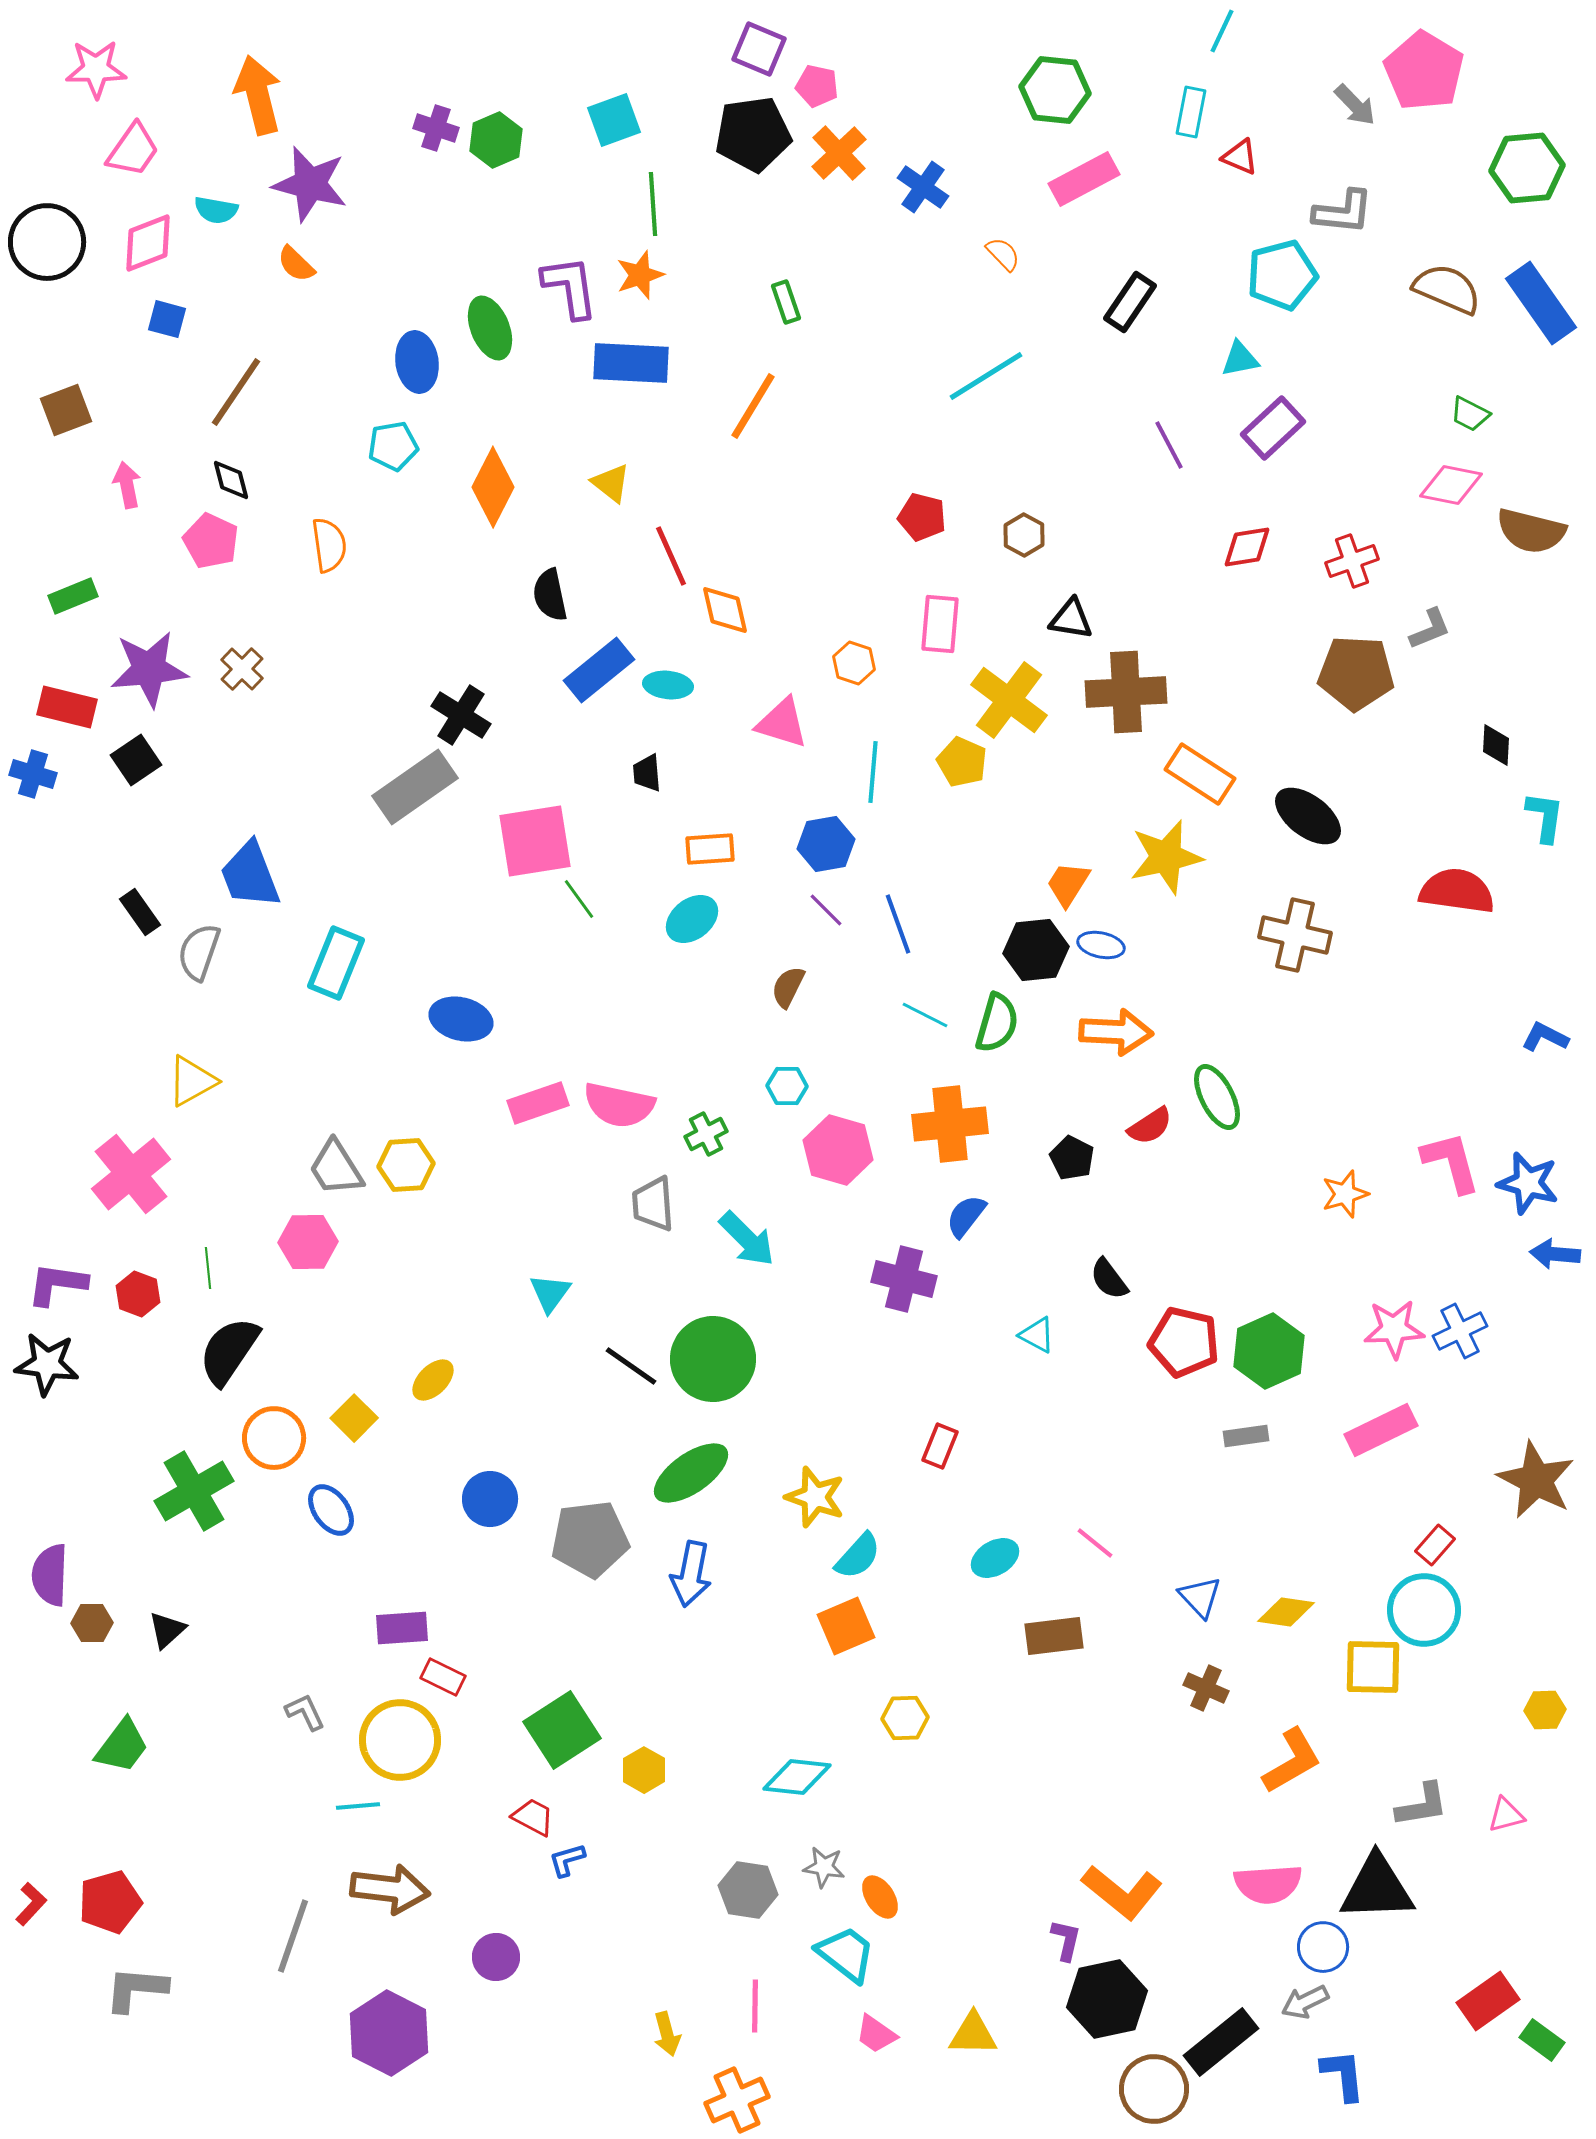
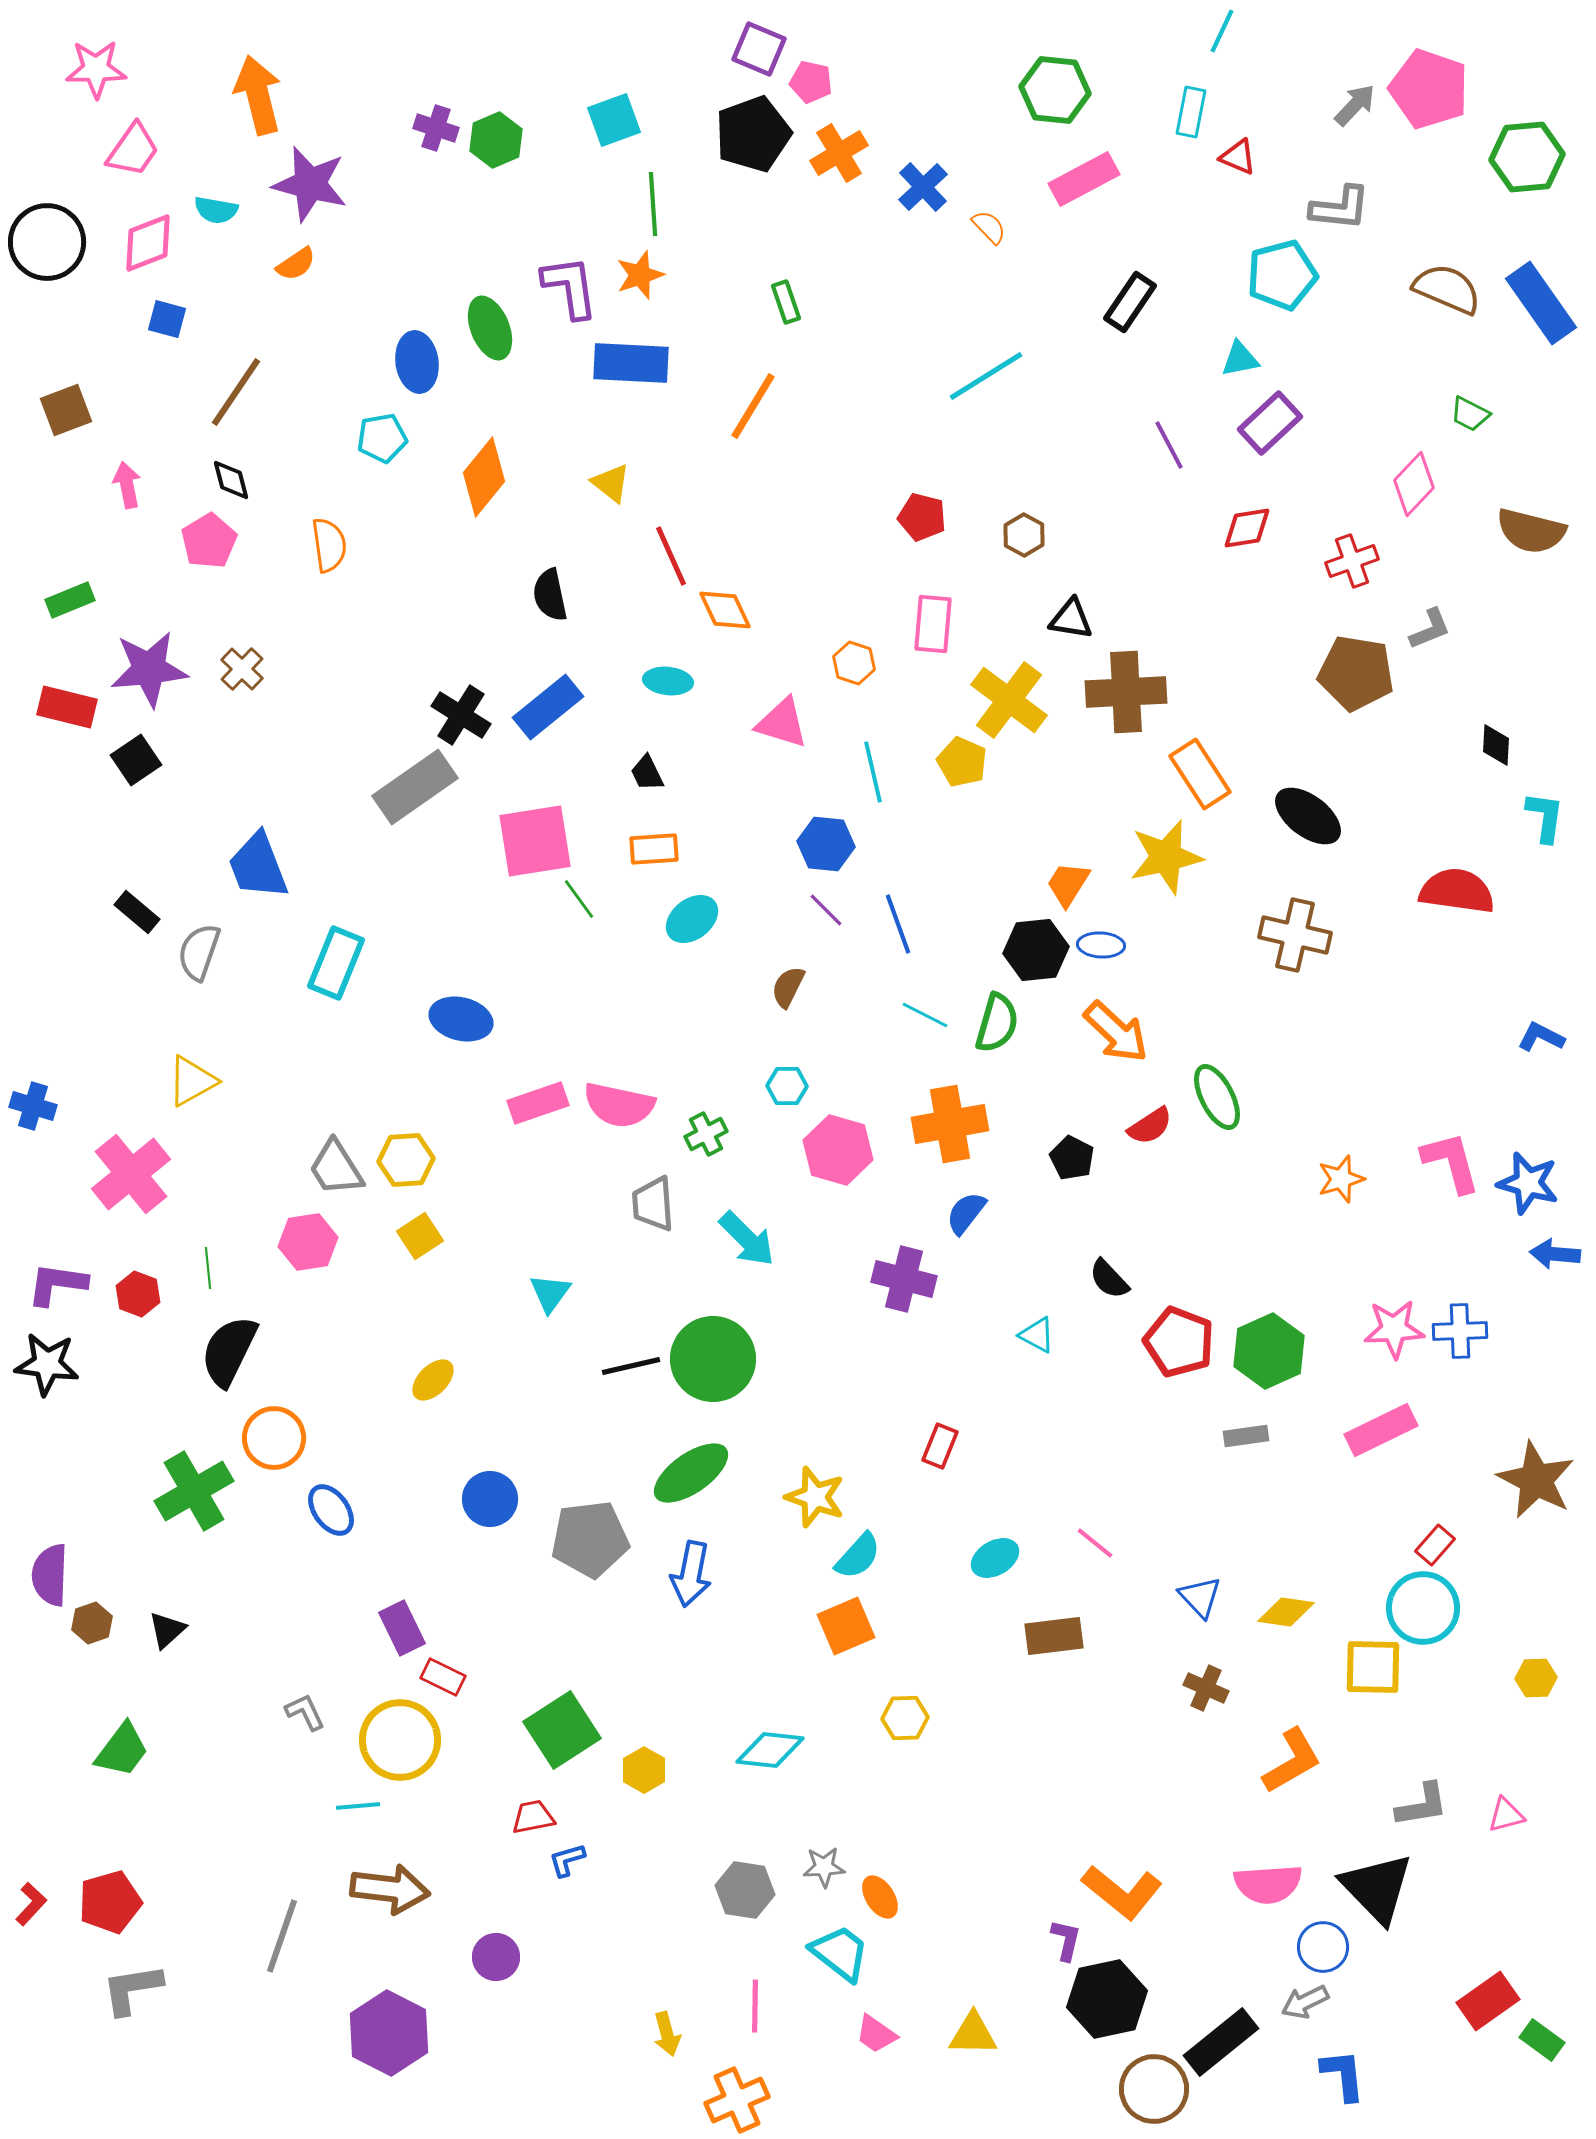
pink pentagon at (1424, 71): moved 5 px right, 18 px down; rotated 12 degrees counterclockwise
pink pentagon at (817, 86): moved 6 px left, 4 px up
gray arrow at (1355, 105): rotated 93 degrees counterclockwise
black pentagon at (753, 134): rotated 12 degrees counterclockwise
orange cross at (839, 153): rotated 12 degrees clockwise
red triangle at (1240, 157): moved 2 px left
green hexagon at (1527, 168): moved 11 px up
blue cross at (923, 187): rotated 12 degrees clockwise
gray L-shape at (1343, 212): moved 3 px left, 4 px up
orange semicircle at (1003, 254): moved 14 px left, 27 px up
orange semicircle at (296, 264): rotated 78 degrees counterclockwise
purple rectangle at (1273, 428): moved 3 px left, 5 px up
cyan pentagon at (393, 446): moved 11 px left, 8 px up
pink diamond at (1451, 485): moved 37 px left, 1 px up; rotated 58 degrees counterclockwise
orange diamond at (493, 487): moved 9 px left, 10 px up; rotated 12 degrees clockwise
pink pentagon at (211, 541): moved 2 px left; rotated 16 degrees clockwise
red diamond at (1247, 547): moved 19 px up
green rectangle at (73, 596): moved 3 px left, 4 px down
orange diamond at (725, 610): rotated 12 degrees counterclockwise
pink rectangle at (940, 624): moved 7 px left
blue rectangle at (599, 670): moved 51 px left, 37 px down
brown pentagon at (1356, 673): rotated 6 degrees clockwise
cyan ellipse at (668, 685): moved 4 px up
cyan line at (873, 772): rotated 18 degrees counterclockwise
black trapezoid at (647, 773): rotated 21 degrees counterclockwise
blue cross at (33, 774): moved 332 px down
orange rectangle at (1200, 774): rotated 24 degrees clockwise
blue hexagon at (826, 844): rotated 16 degrees clockwise
orange rectangle at (710, 849): moved 56 px left
blue trapezoid at (250, 875): moved 8 px right, 9 px up
black rectangle at (140, 912): moved 3 px left; rotated 15 degrees counterclockwise
blue ellipse at (1101, 945): rotated 9 degrees counterclockwise
orange arrow at (1116, 1032): rotated 40 degrees clockwise
blue L-shape at (1545, 1037): moved 4 px left
orange cross at (950, 1124): rotated 4 degrees counterclockwise
yellow hexagon at (406, 1165): moved 5 px up
orange star at (1345, 1194): moved 4 px left, 15 px up
blue semicircle at (966, 1216): moved 3 px up
pink hexagon at (308, 1242): rotated 8 degrees counterclockwise
black semicircle at (1109, 1279): rotated 6 degrees counterclockwise
blue cross at (1460, 1331): rotated 24 degrees clockwise
red pentagon at (1184, 1342): moved 5 px left; rotated 8 degrees clockwise
black semicircle at (229, 1351): rotated 8 degrees counterclockwise
black line at (631, 1366): rotated 48 degrees counterclockwise
yellow square at (354, 1418): moved 66 px right, 182 px up; rotated 12 degrees clockwise
cyan circle at (1424, 1610): moved 1 px left, 2 px up
brown hexagon at (92, 1623): rotated 18 degrees counterclockwise
purple rectangle at (402, 1628): rotated 68 degrees clockwise
yellow hexagon at (1545, 1710): moved 9 px left, 32 px up
green trapezoid at (122, 1746): moved 4 px down
cyan diamond at (797, 1777): moved 27 px left, 27 px up
red trapezoid at (533, 1817): rotated 39 degrees counterclockwise
gray star at (824, 1867): rotated 12 degrees counterclockwise
black triangle at (1377, 1888): rotated 48 degrees clockwise
gray hexagon at (748, 1890): moved 3 px left
gray line at (293, 1936): moved 11 px left
cyan trapezoid at (846, 1954): moved 6 px left, 1 px up
gray L-shape at (136, 1989): moved 4 px left; rotated 14 degrees counterclockwise
